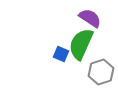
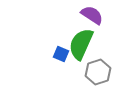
purple semicircle: moved 2 px right, 3 px up
gray hexagon: moved 3 px left
